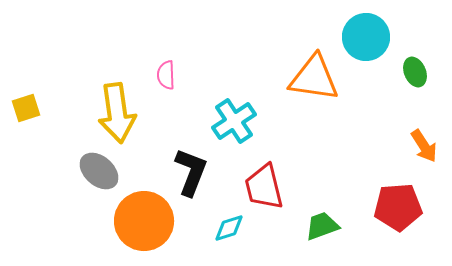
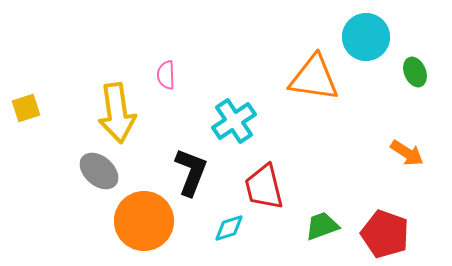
orange arrow: moved 17 px left, 7 px down; rotated 24 degrees counterclockwise
red pentagon: moved 13 px left, 27 px down; rotated 24 degrees clockwise
